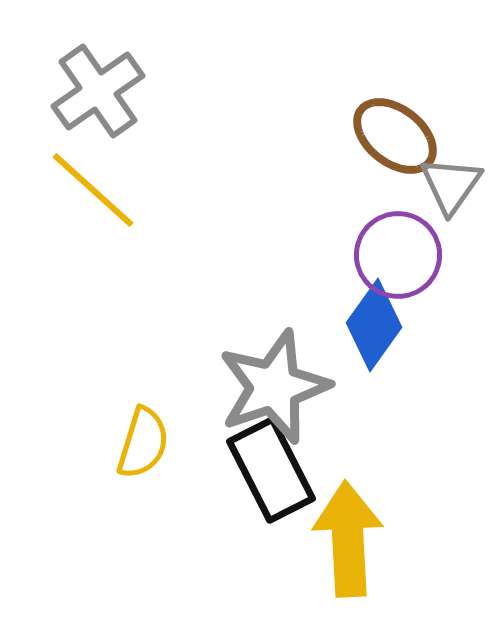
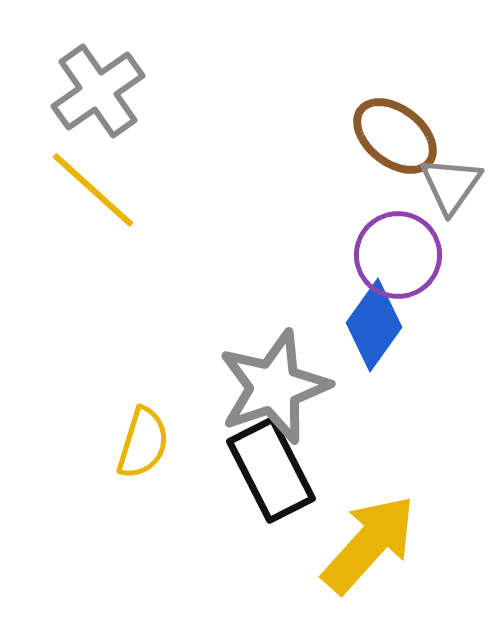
yellow arrow: moved 21 px right, 5 px down; rotated 45 degrees clockwise
